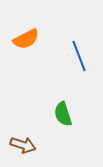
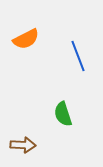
blue line: moved 1 px left
brown arrow: rotated 15 degrees counterclockwise
